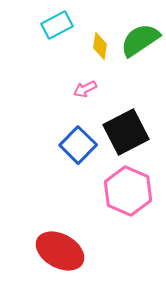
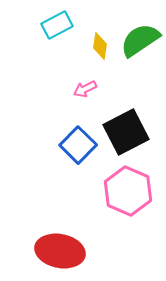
red ellipse: rotated 18 degrees counterclockwise
